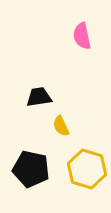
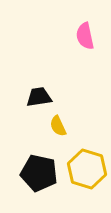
pink semicircle: moved 3 px right
yellow semicircle: moved 3 px left
black pentagon: moved 8 px right, 4 px down
